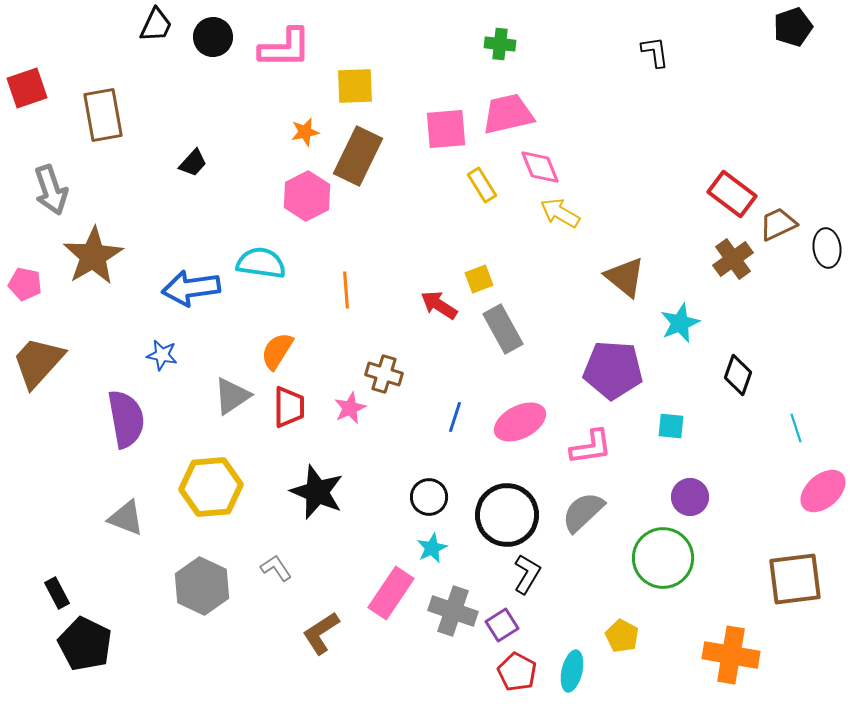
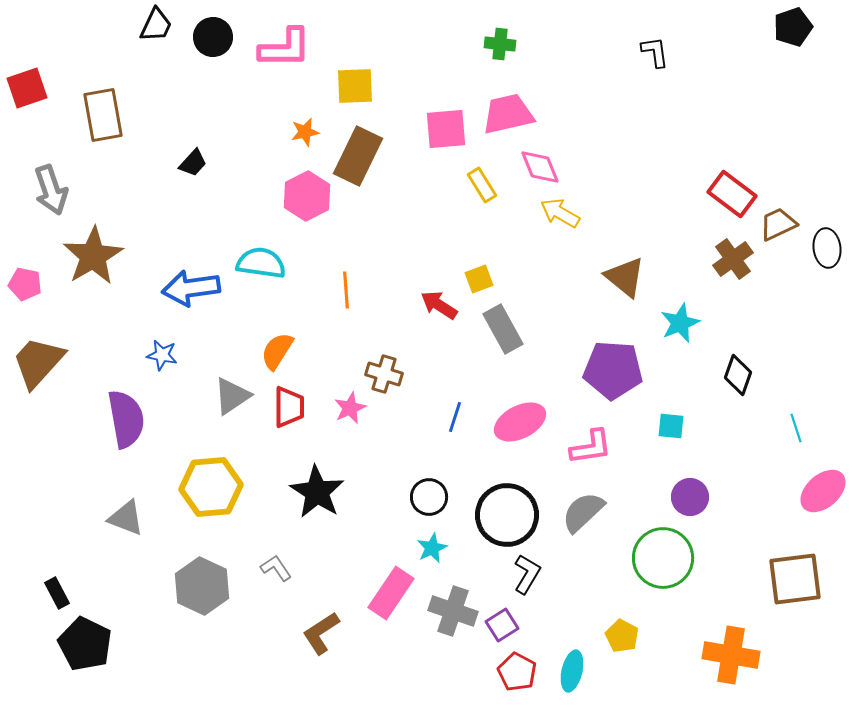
black star at (317, 492): rotated 10 degrees clockwise
